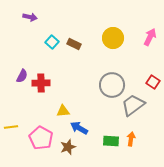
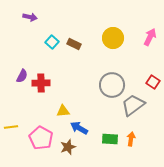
green rectangle: moved 1 px left, 2 px up
